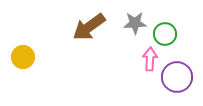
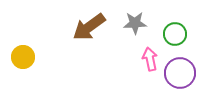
green circle: moved 10 px right
pink arrow: rotated 15 degrees counterclockwise
purple circle: moved 3 px right, 4 px up
